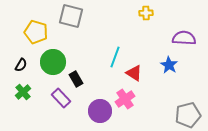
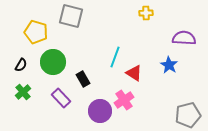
black rectangle: moved 7 px right
pink cross: moved 1 px left, 1 px down
